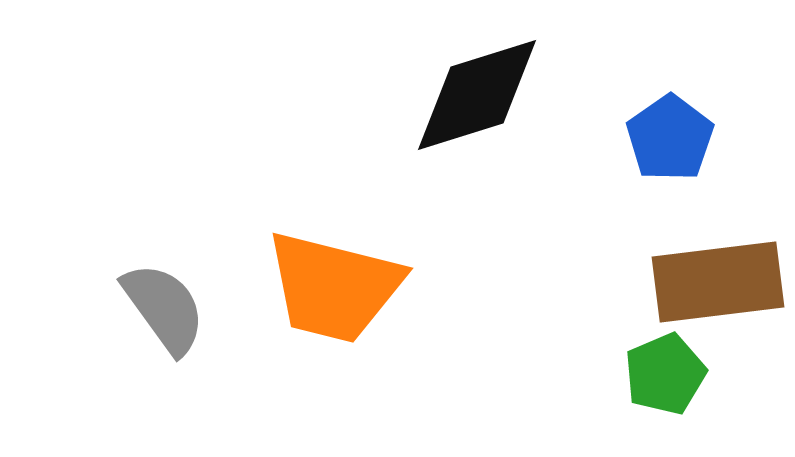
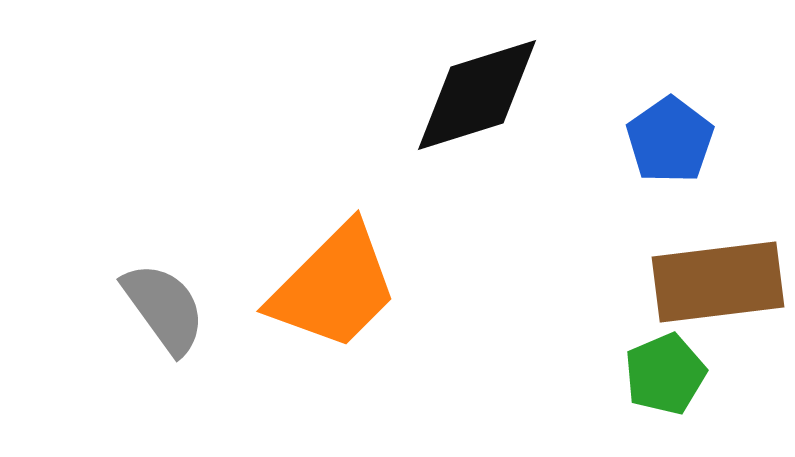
blue pentagon: moved 2 px down
orange trapezoid: rotated 59 degrees counterclockwise
